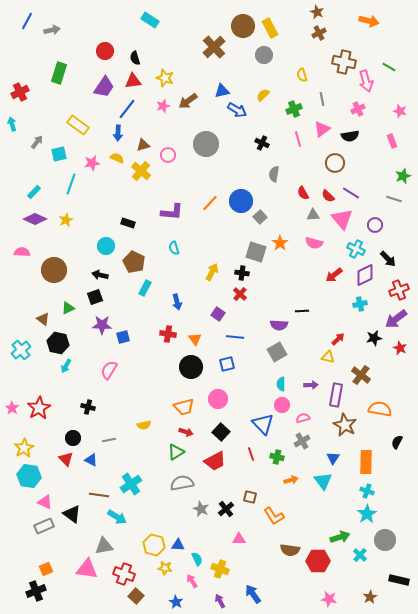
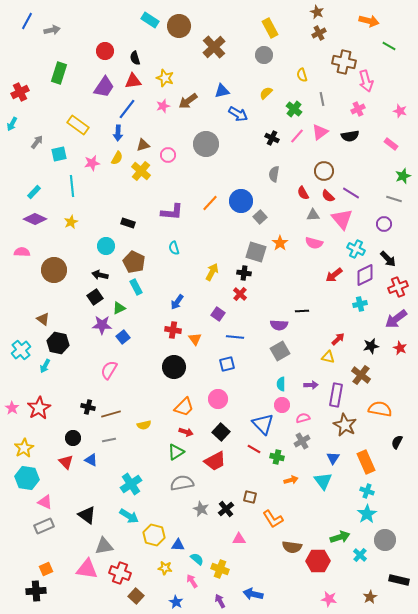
brown circle at (243, 26): moved 64 px left
green line at (389, 67): moved 21 px up
yellow semicircle at (263, 95): moved 3 px right, 2 px up
green cross at (294, 109): rotated 28 degrees counterclockwise
blue arrow at (237, 110): moved 1 px right, 4 px down
cyan arrow at (12, 124): rotated 136 degrees counterclockwise
pink triangle at (322, 129): moved 2 px left, 3 px down
pink line at (298, 139): moved 1 px left, 3 px up; rotated 56 degrees clockwise
pink rectangle at (392, 141): moved 1 px left, 3 px down; rotated 32 degrees counterclockwise
black cross at (262, 143): moved 10 px right, 5 px up
yellow semicircle at (117, 158): rotated 96 degrees clockwise
brown circle at (335, 163): moved 11 px left, 8 px down
cyan line at (71, 184): moved 1 px right, 2 px down; rotated 25 degrees counterclockwise
yellow star at (66, 220): moved 5 px right, 2 px down
purple circle at (375, 225): moved 9 px right, 1 px up
black cross at (242, 273): moved 2 px right
cyan rectangle at (145, 288): moved 9 px left, 1 px up; rotated 56 degrees counterclockwise
red cross at (399, 290): moved 1 px left, 3 px up
black square at (95, 297): rotated 14 degrees counterclockwise
blue arrow at (177, 302): rotated 49 degrees clockwise
green triangle at (68, 308): moved 51 px right
red cross at (168, 334): moved 5 px right, 4 px up
blue square at (123, 337): rotated 24 degrees counterclockwise
black star at (374, 338): moved 3 px left, 8 px down
gray square at (277, 352): moved 3 px right, 1 px up
cyan arrow at (66, 366): moved 21 px left
black circle at (191, 367): moved 17 px left
orange trapezoid at (184, 407): rotated 30 degrees counterclockwise
red line at (251, 454): moved 3 px right, 5 px up; rotated 40 degrees counterclockwise
red triangle at (66, 459): moved 3 px down
orange rectangle at (366, 462): rotated 25 degrees counterclockwise
cyan hexagon at (29, 476): moved 2 px left, 2 px down
brown line at (99, 495): moved 12 px right, 81 px up; rotated 24 degrees counterclockwise
black triangle at (72, 514): moved 15 px right, 1 px down
orange L-shape at (274, 516): moved 1 px left, 3 px down
cyan arrow at (117, 517): moved 12 px right, 1 px up
yellow hexagon at (154, 545): moved 10 px up
brown semicircle at (290, 550): moved 2 px right, 3 px up
cyan semicircle at (197, 559): rotated 24 degrees counterclockwise
red cross at (124, 574): moved 4 px left, 1 px up
black cross at (36, 591): rotated 18 degrees clockwise
blue arrow at (253, 594): rotated 42 degrees counterclockwise
